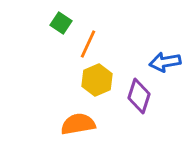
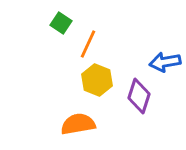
yellow hexagon: rotated 16 degrees counterclockwise
